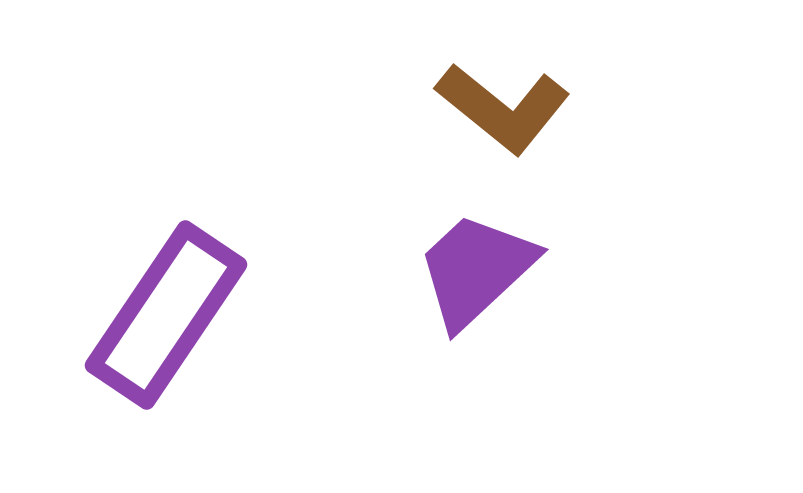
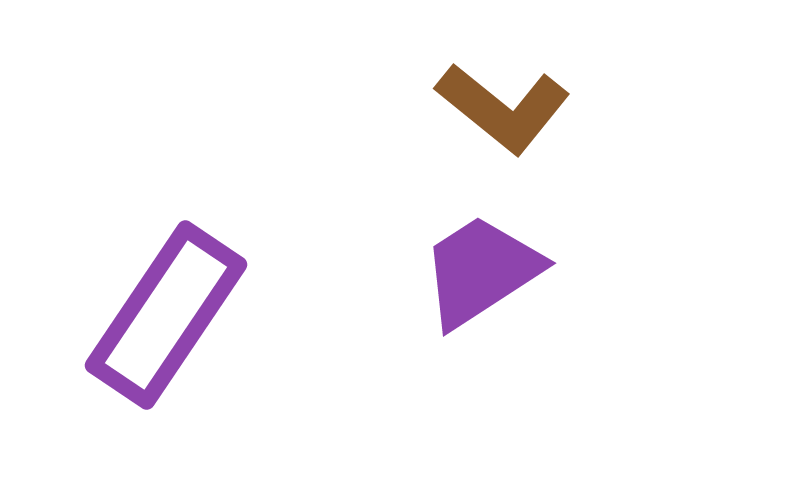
purple trapezoid: moved 5 px right, 1 px down; rotated 10 degrees clockwise
